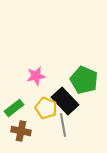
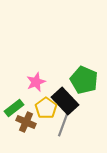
pink star: moved 6 px down; rotated 12 degrees counterclockwise
yellow pentagon: rotated 15 degrees clockwise
gray line: rotated 30 degrees clockwise
brown cross: moved 5 px right, 9 px up; rotated 12 degrees clockwise
